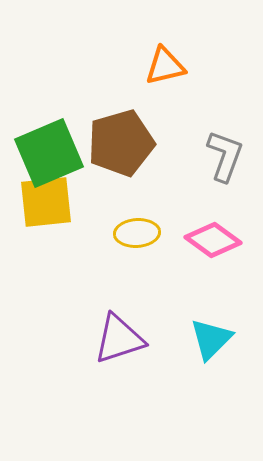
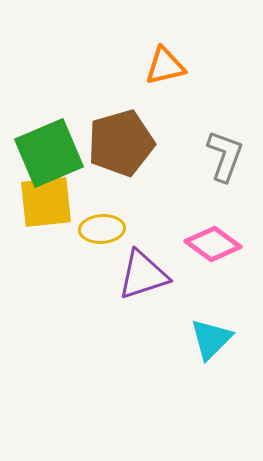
yellow ellipse: moved 35 px left, 4 px up
pink diamond: moved 4 px down
purple triangle: moved 24 px right, 64 px up
